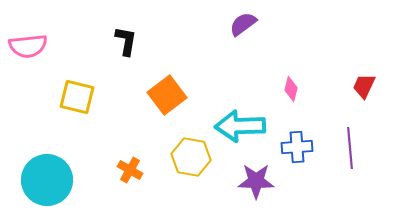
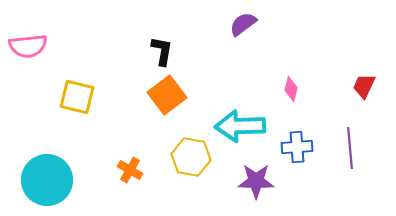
black L-shape: moved 36 px right, 10 px down
